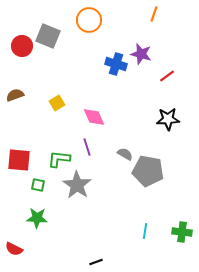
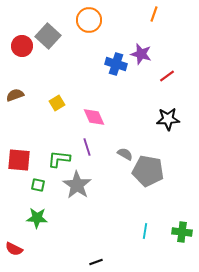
gray square: rotated 20 degrees clockwise
